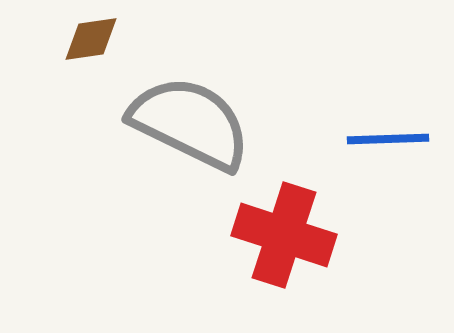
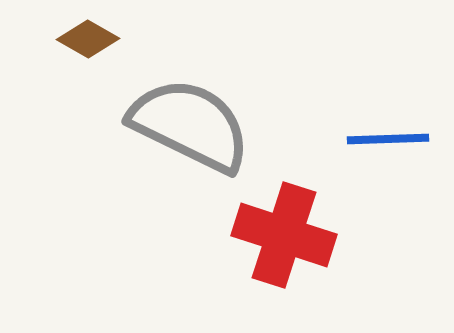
brown diamond: moved 3 px left; rotated 38 degrees clockwise
gray semicircle: moved 2 px down
